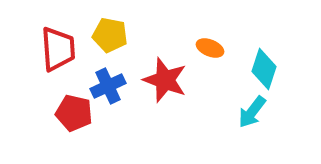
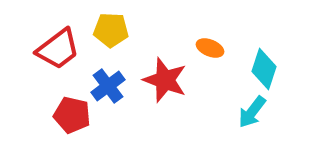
yellow pentagon: moved 1 px right, 5 px up; rotated 8 degrees counterclockwise
red trapezoid: rotated 57 degrees clockwise
blue cross: rotated 12 degrees counterclockwise
red pentagon: moved 2 px left, 2 px down
